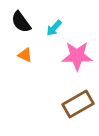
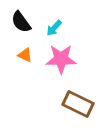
pink star: moved 16 px left, 3 px down
brown rectangle: rotated 56 degrees clockwise
